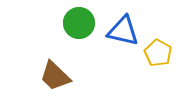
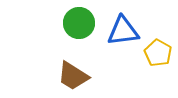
blue triangle: rotated 20 degrees counterclockwise
brown trapezoid: moved 18 px right; rotated 12 degrees counterclockwise
